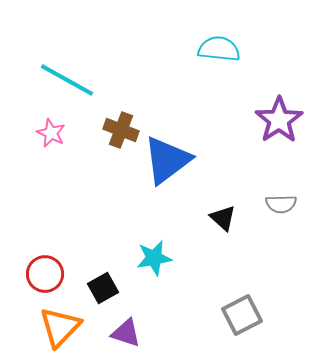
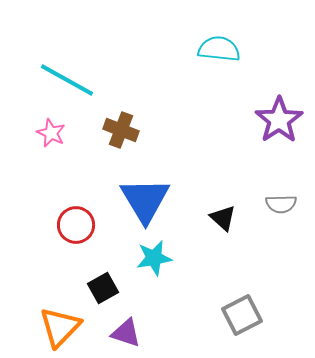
blue triangle: moved 22 px left, 40 px down; rotated 24 degrees counterclockwise
red circle: moved 31 px right, 49 px up
